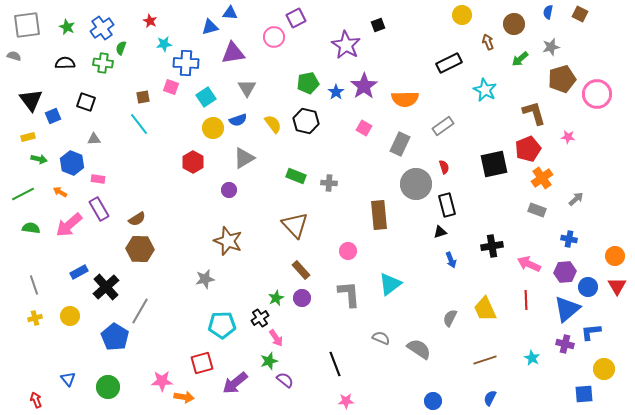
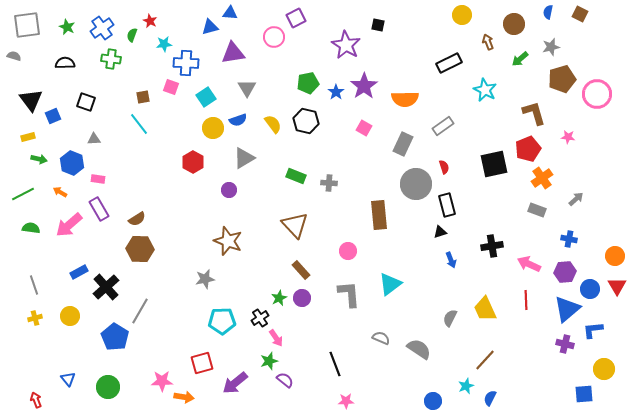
black square at (378, 25): rotated 32 degrees clockwise
green semicircle at (121, 48): moved 11 px right, 13 px up
green cross at (103, 63): moved 8 px right, 4 px up
gray rectangle at (400, 144): moved 3 px right
blue circle at (588, 287): moved 2 px right, 2 px down
green star at (276, 298): moved 3 px right
cyan pentagon at (222, 325): moved 4 px up
blue L-shape at (591, 332): moved 2 px right, 2 px up
cyan star at (532, 358): moved 66 px left, 28 px down; rotated 21 degrees clockwise
brown line at (485, 360): rotated 30 degrees counterclockwise
